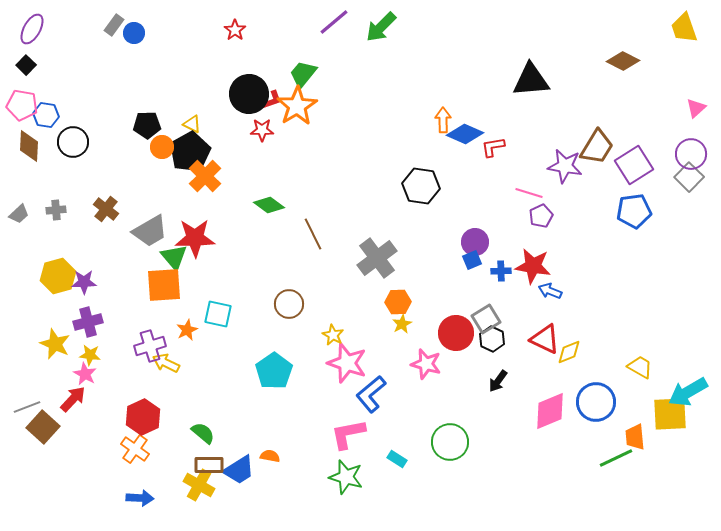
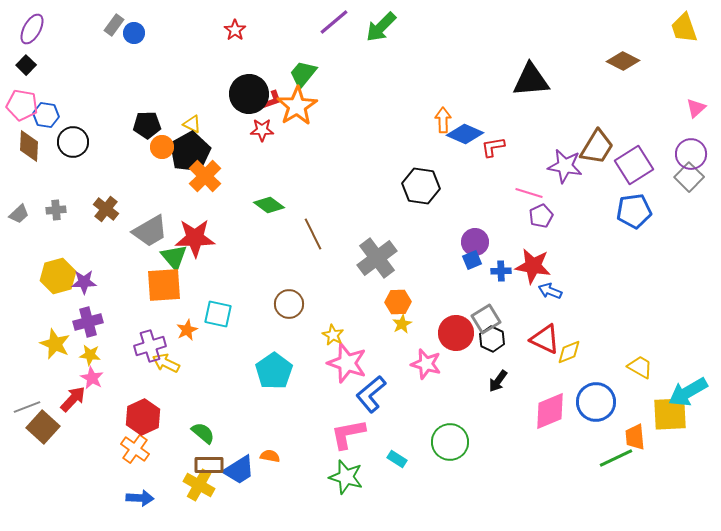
pink star at (85, 374): moved 7 px right, 4 px down
